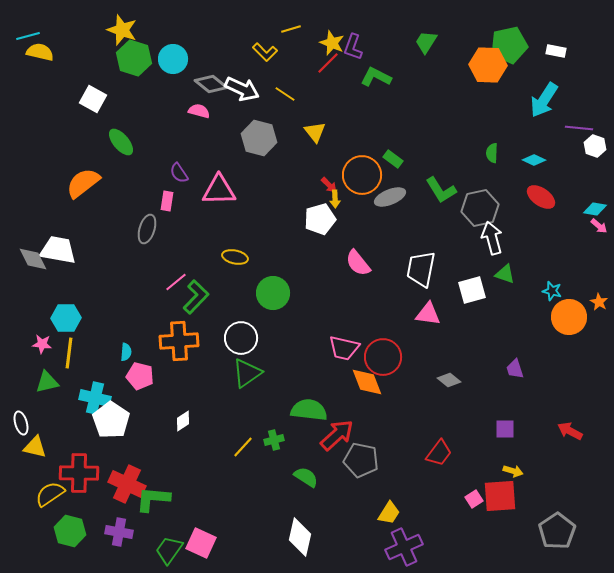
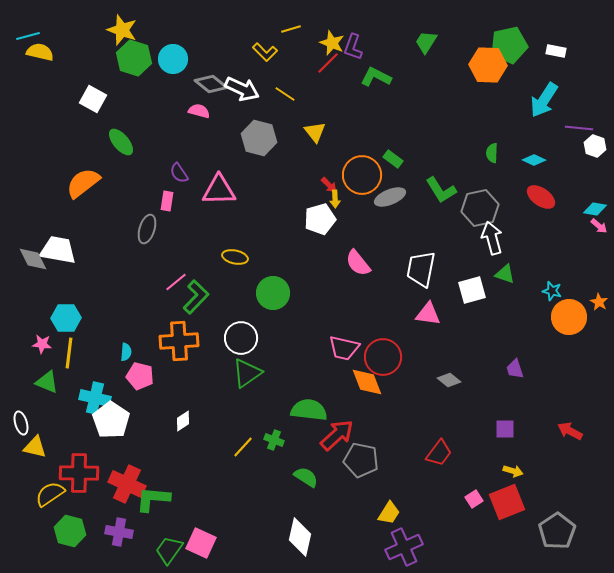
green triangle at (47, 382): rotated 35 degrees clockwise
green cross at (274, 440): rotated 36 degrees clockwise
red square at (500, 496): moved 7 px right, 6 px down; rotated 18 degrees counterclockwise
